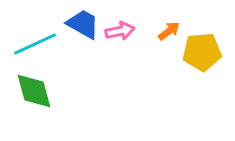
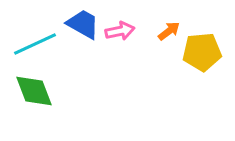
green diamond: rotated 6 degrees counterclockwise
